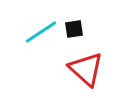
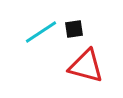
red triangle: moved 3 px up; rotated 27 degrees counterclockwise
